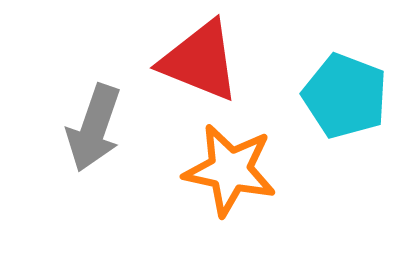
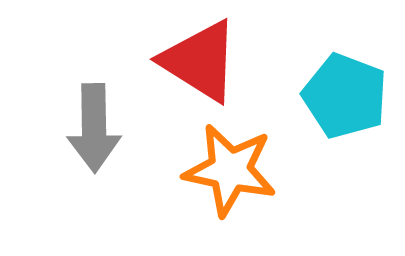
red triangle: rotated 10 degrees clockwise
gray arrow: rotated 20 degrees counterclockwise
